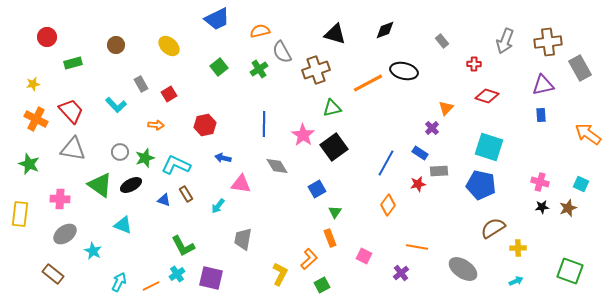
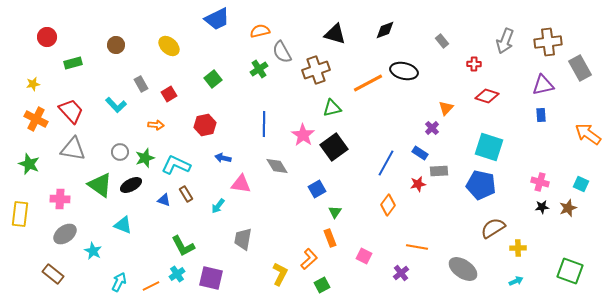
green square at (219, 67): moved 6 px left, 12 px down
